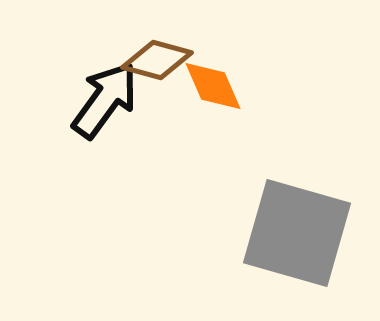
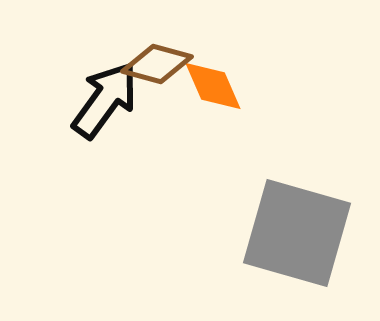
brown diamond: moved 4 px down
